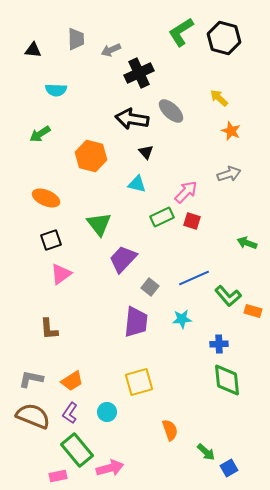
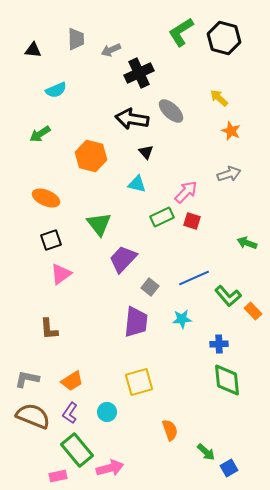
cyan semicircle at (56, 90): rotated 25 degrees counterclockwise
orange rectangle at (253, 311): rotated 30 degrees clockwise
gray L-shape at (31, 379): moved 4 px left
